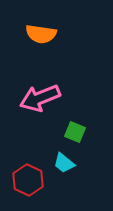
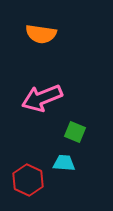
pink arrow: moved 2 px right
cyan trapezoid: rotated 145 degrees clockwise
